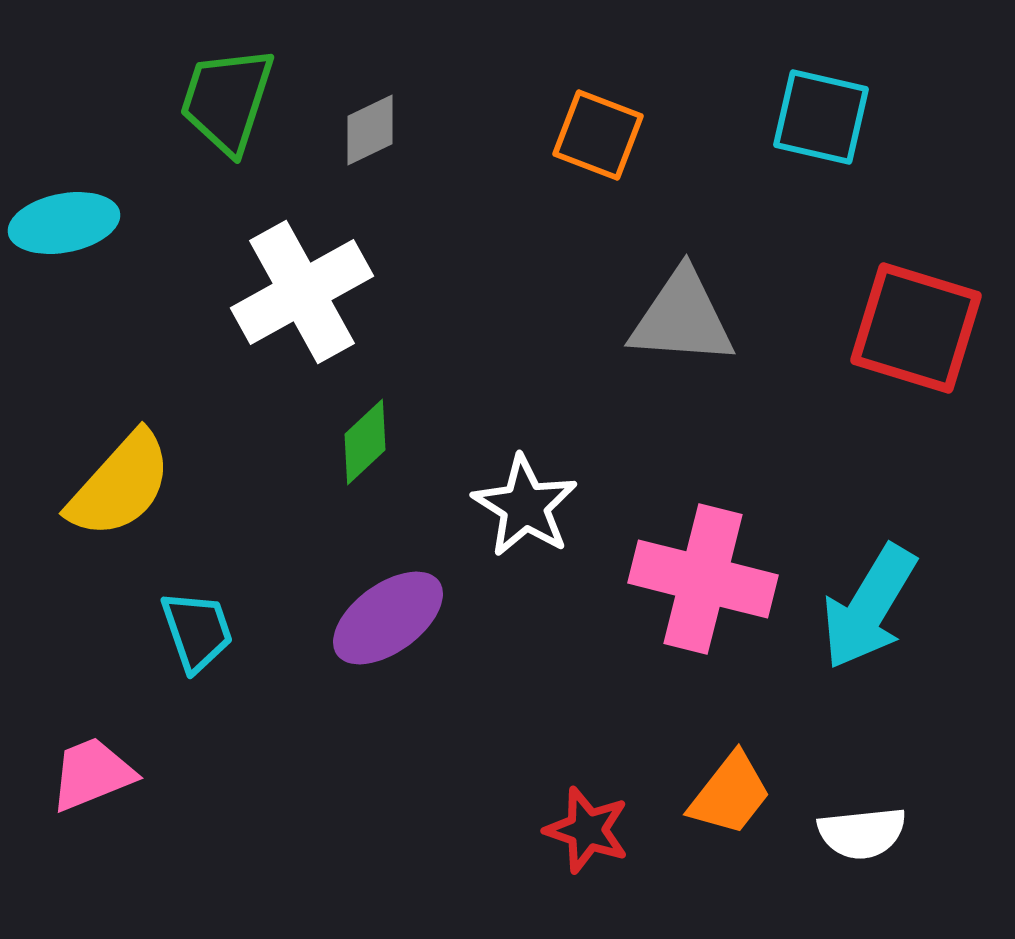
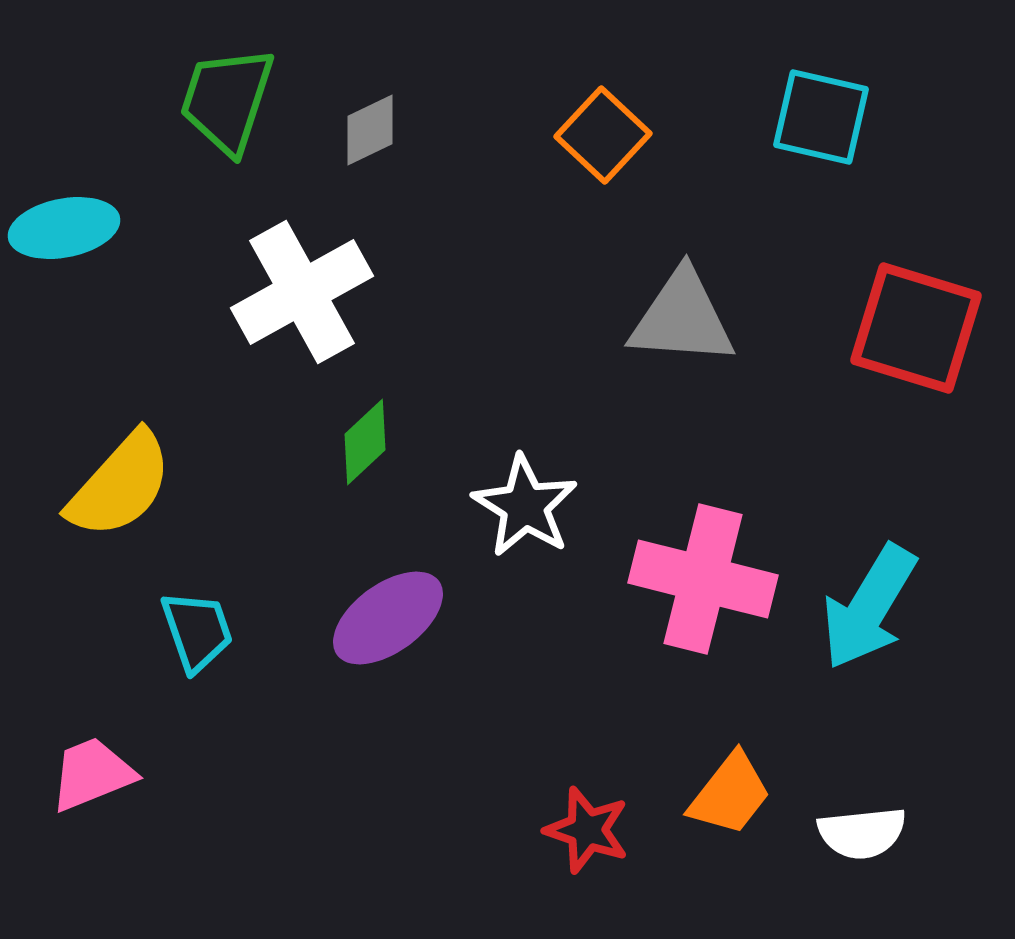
orange square: moved 5 px right; rotated 22 degrees clockwise
cyan ellipse: moved 5 px down
